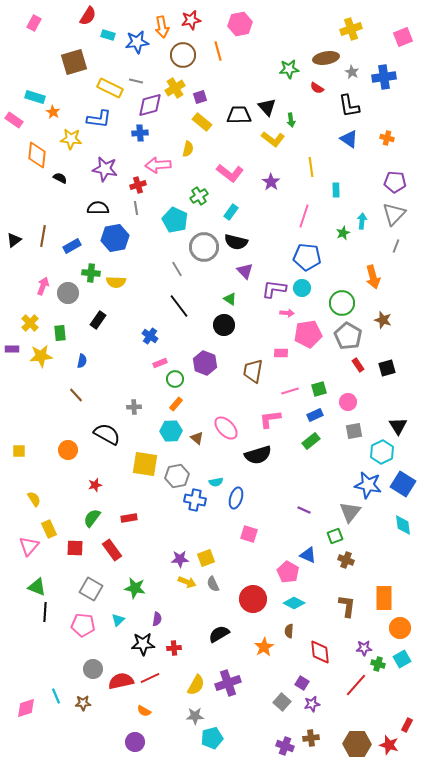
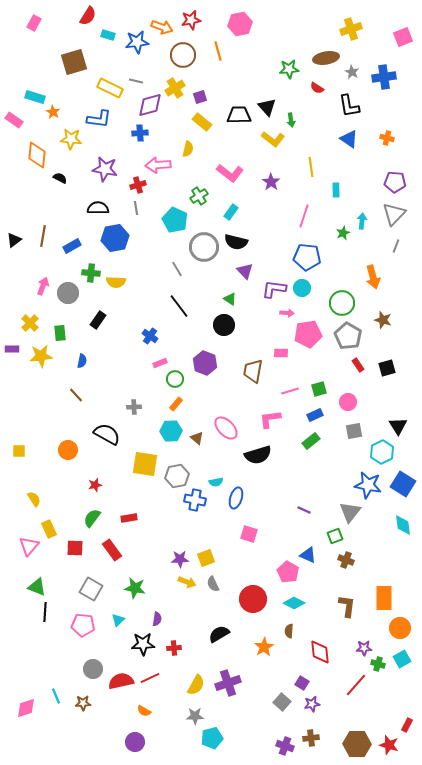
orange arrow at (162, 27): rotated 60 degrees counterclockwise
